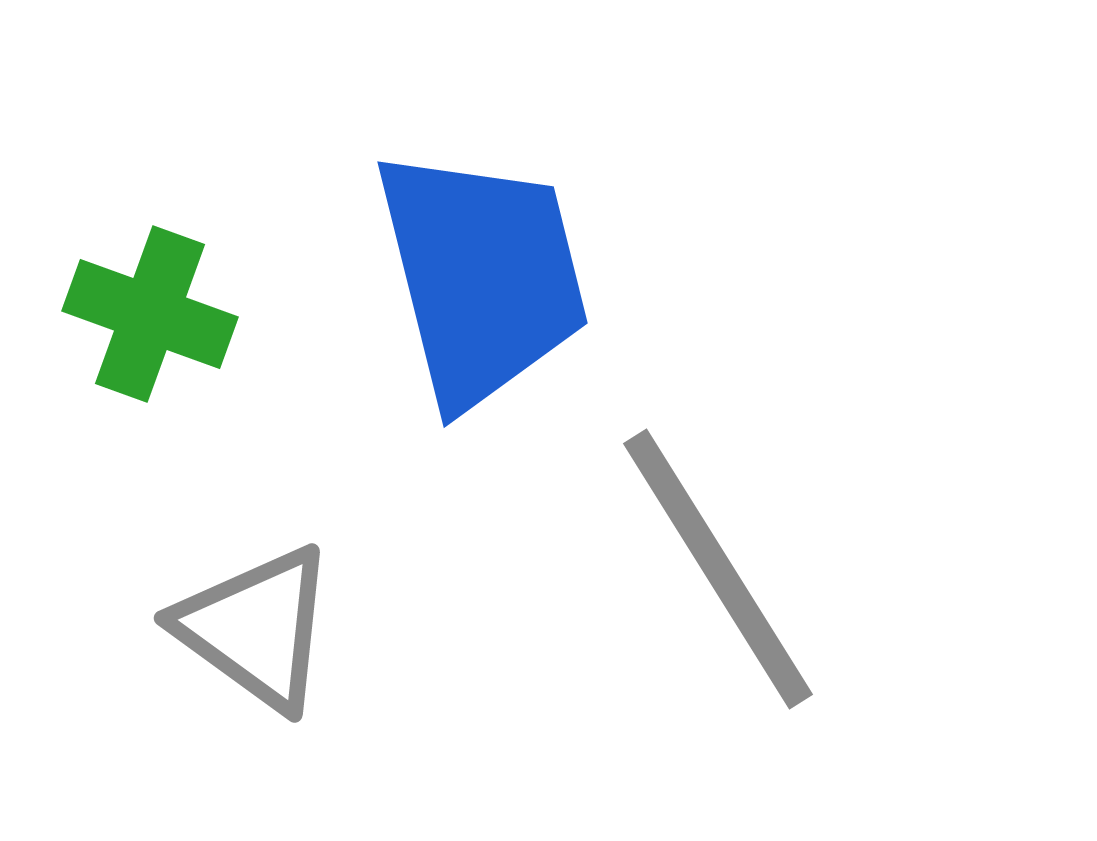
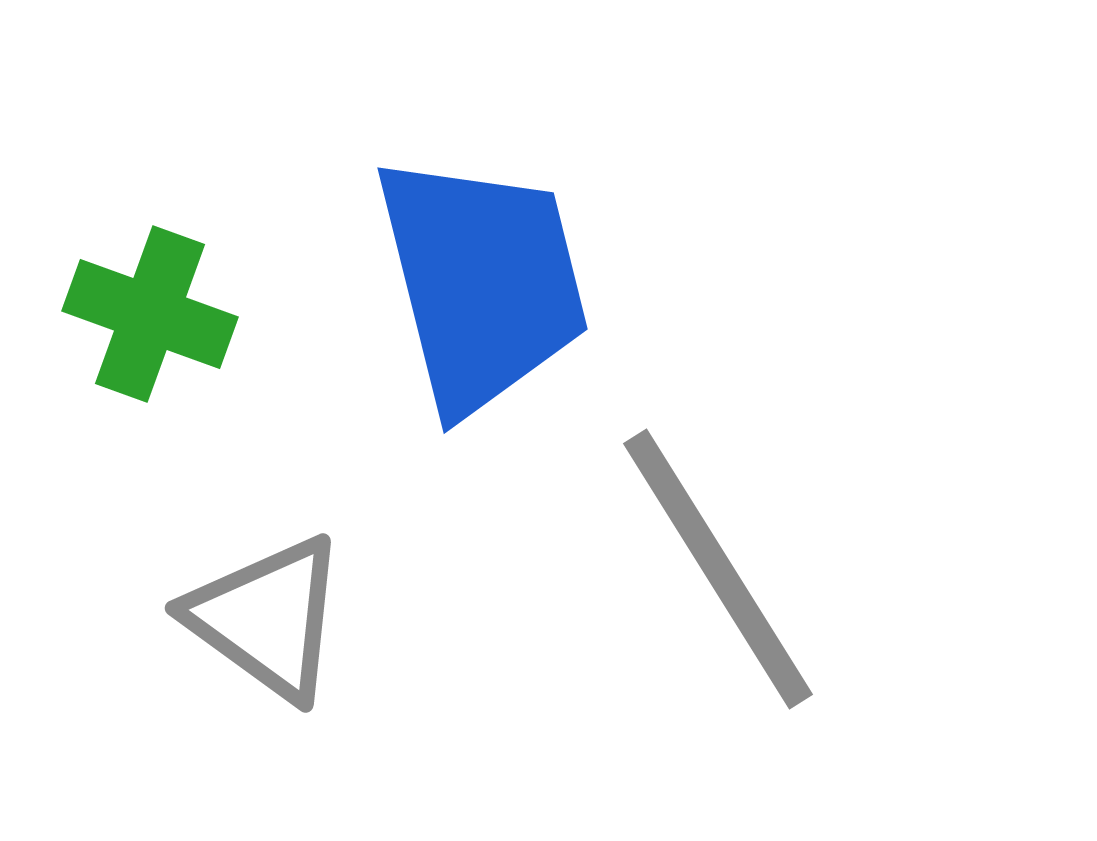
blue trapezoid: moved 6 px down
gray triangle: moved 11 px right, 10 px up
